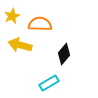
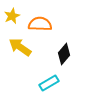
yellow arrow: moved 2 px down; rotated 20 degrees clockwise
